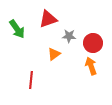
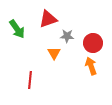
gray star: moved 2 px left
orange triangle: moved 1 px up; rotated 24 degrees counterclockwise
red line: moved 1 px left
